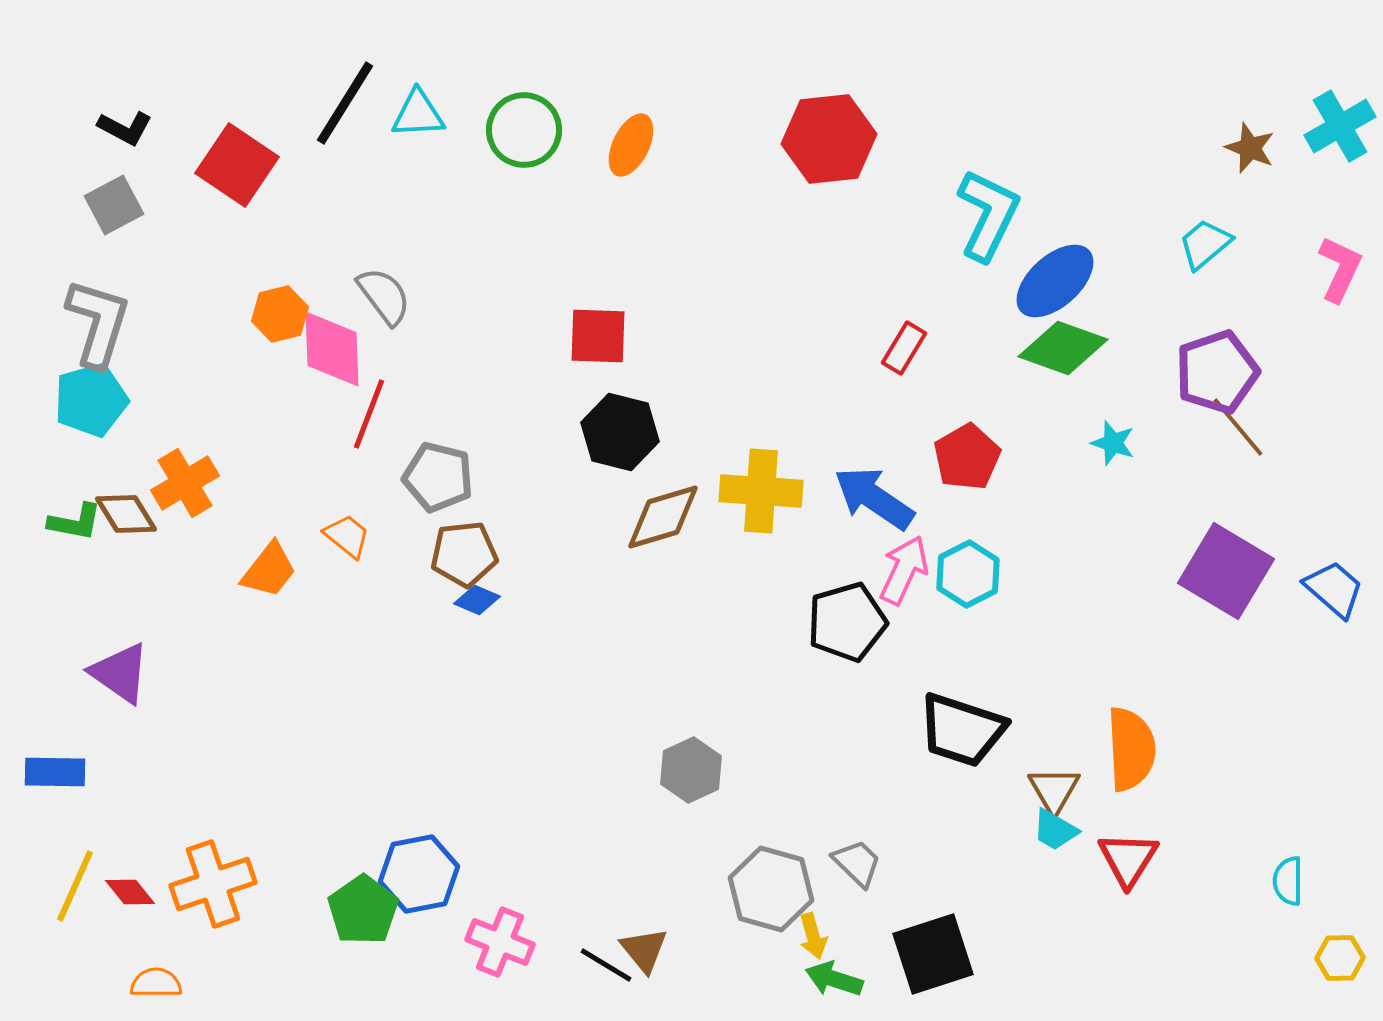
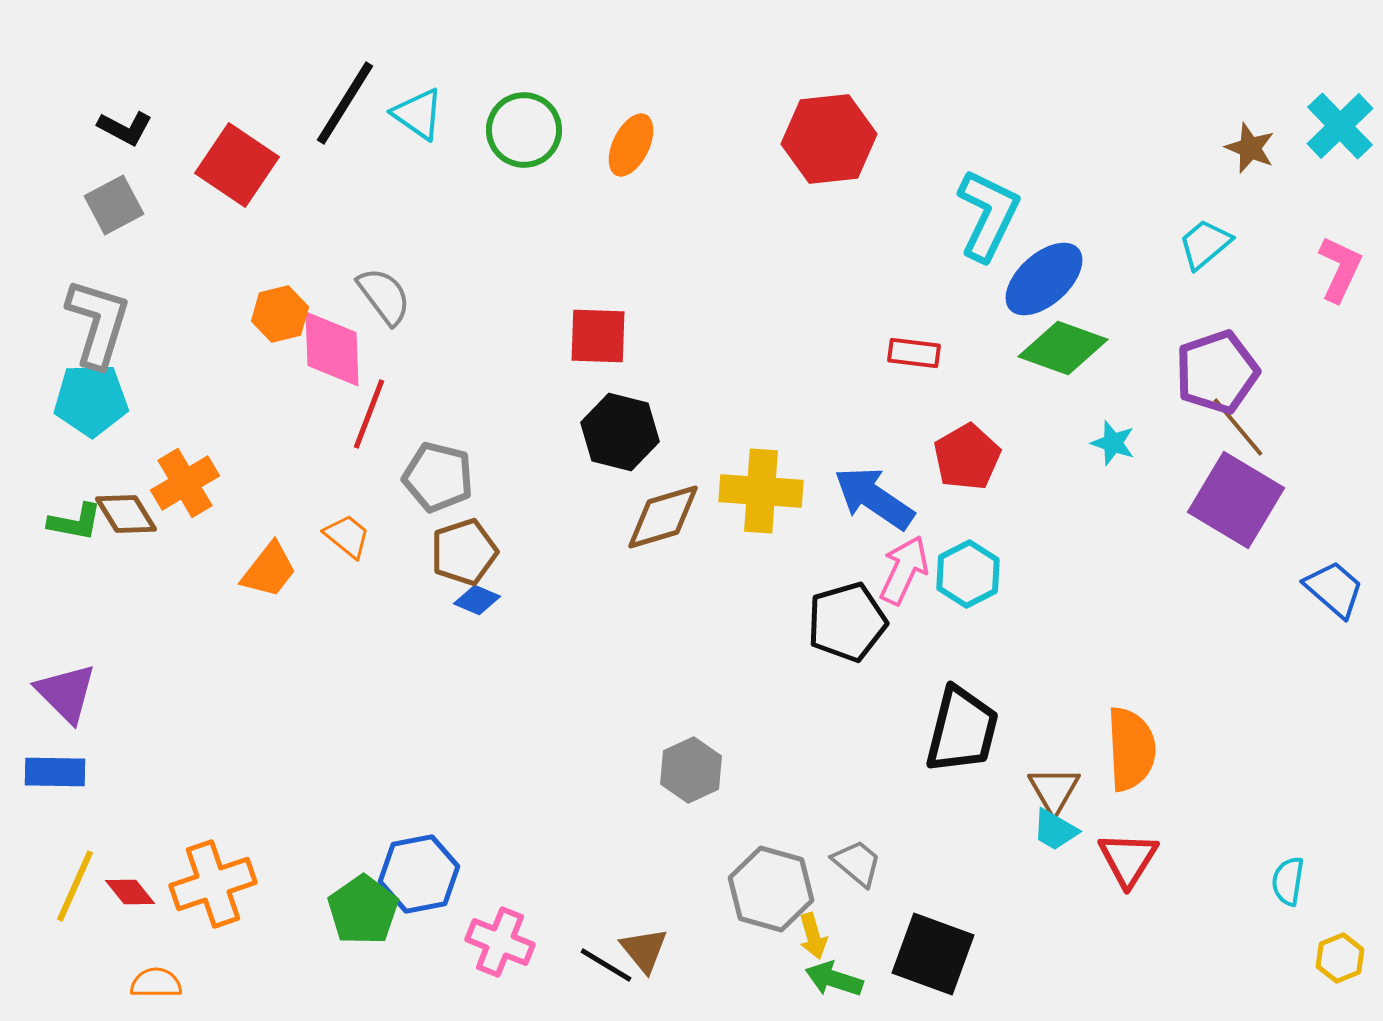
cyan triangle at (418, 114): rotated 38 degrees clockwise
cyan cross at (1340, 126): rotated 14 degrees counterclockwise
blue ellipse at (1055, 281): moved 11 px left, 2 px up
red rectangle at (904, 348): moved 10 px right, 5 px down; rotated 66 degrees clockwise
cyan pentagon at (91, 400): rotated 14 degrees clockwise
brown pentagon at (464, 554): moved 2 px up; rotated 12 degrees counterclockwise
purple square at (1226, 571): moved 10 px right, 71 px up
purple triangle at (120, 673): moved 54 px left, 20 px down; rotated 10 degrees clockwise
black trapezoid at (962, 730): rotated 94 degrees counterclockwise
gray trapezoid at (857, 863): rotated 4 degrees counterclockwise
cyan semicircle at (1288, 881): rotated 9 degrees clockwise
black square at (933, 954): rotated 38 degrees clockwise
yellow hexagon at (1340, 958): rotated 21 degrees counterclockwise
